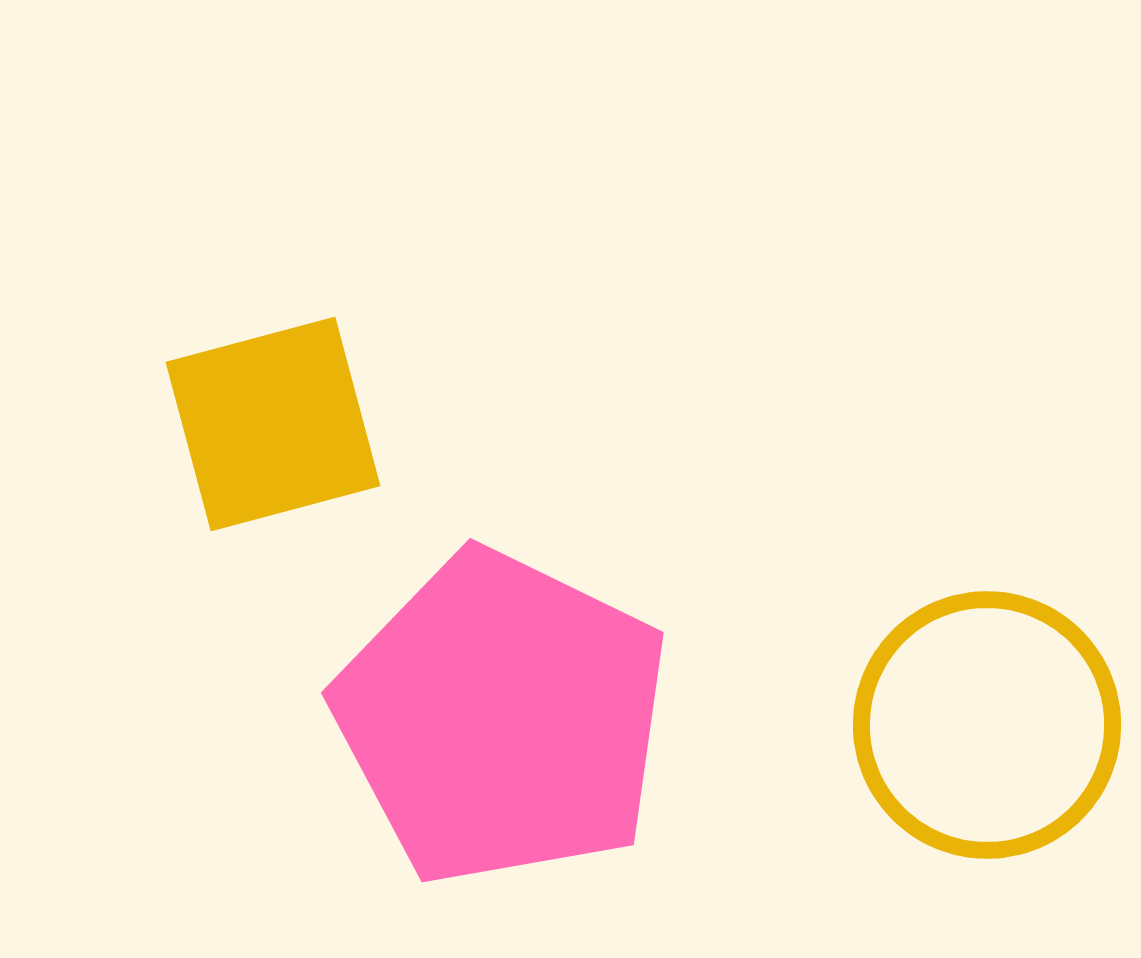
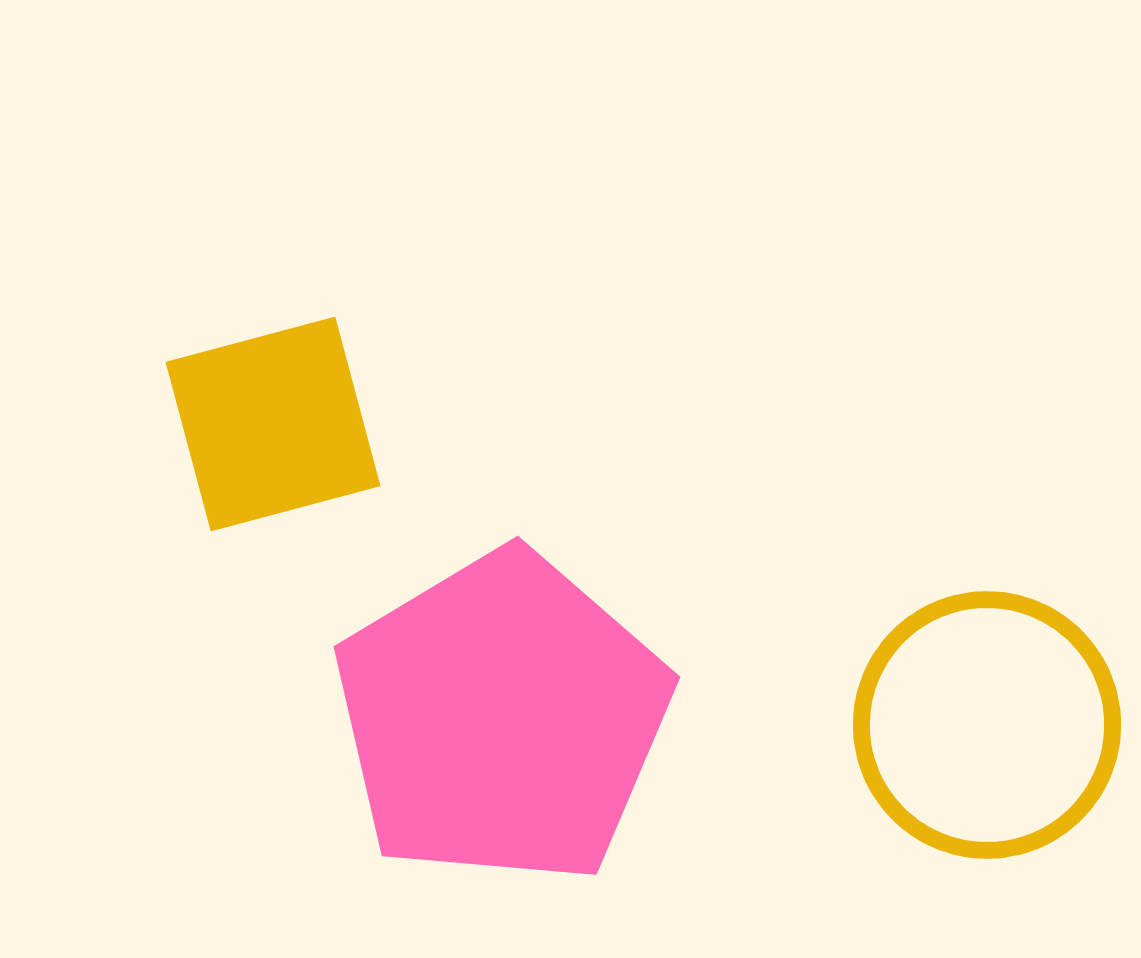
pink pentagon: rotated 15 degrees clockwise
